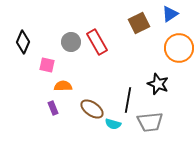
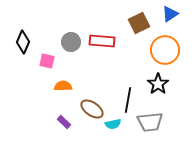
red rectangle: moved 5 px right, 1 px up; rotated 55 degrees counterclockwise
orange circle: moved 14 px left, 2 px down
pink square: moved 4 px up
black star: rotated 15 degrees clockwise
purple rectangle: moved 11 px right, 14 px down; rotated 24 degrees counterclockwise
cyan semicircle: rotated 28 degrees counterclockwise
